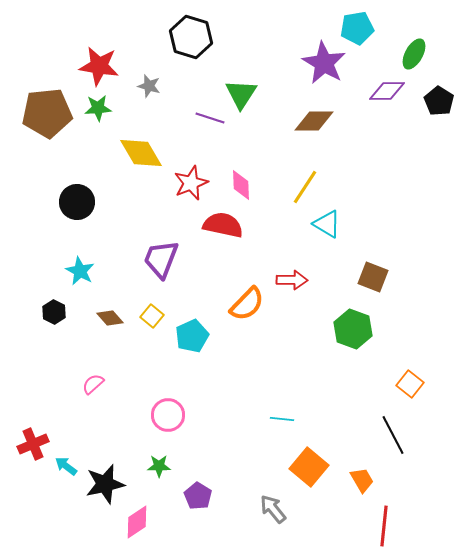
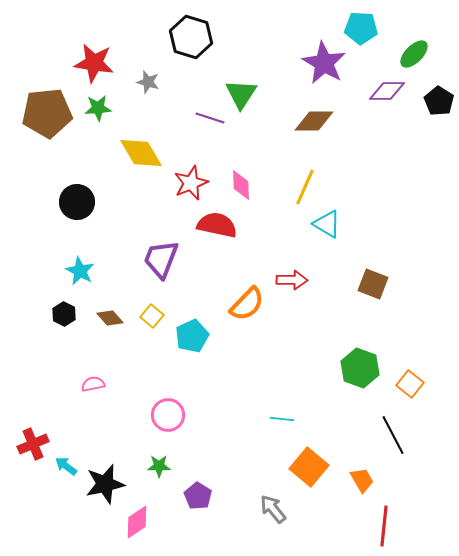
cyan pentagon at (357, 28): moved 4 px right; rotated 12 degrees clockwise
green ellipse at (414, 54): rotated 16 degrees clockwise
red star at (99, 66): moved 5 px left, 3 px up
gray star at (149, 86): moved 1 px left, 4 px up
yellow line at (305, 187): rotated 9 degrees counterclockwise
red semicircle at (223, 225): moved 6 px left
brown square at (373, 277): moved 7 px down
black hexagon at (54, 312): moved 10 px right, 2 px down
green hexagon at (353, 329): moved 7 px right, 39 px down
pink semicircle at (93, 384): rotated 30 degrees clockwise
